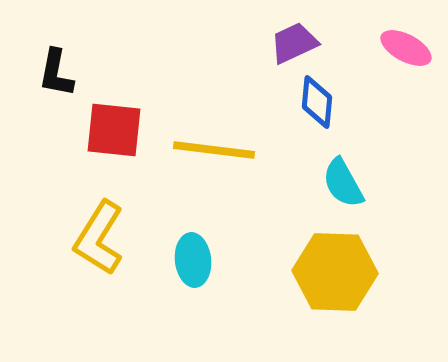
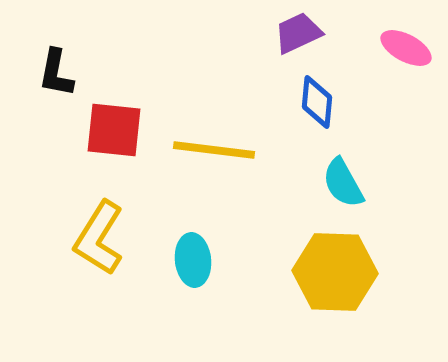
purple trapezoid: moved 4 px right, 10 px up
